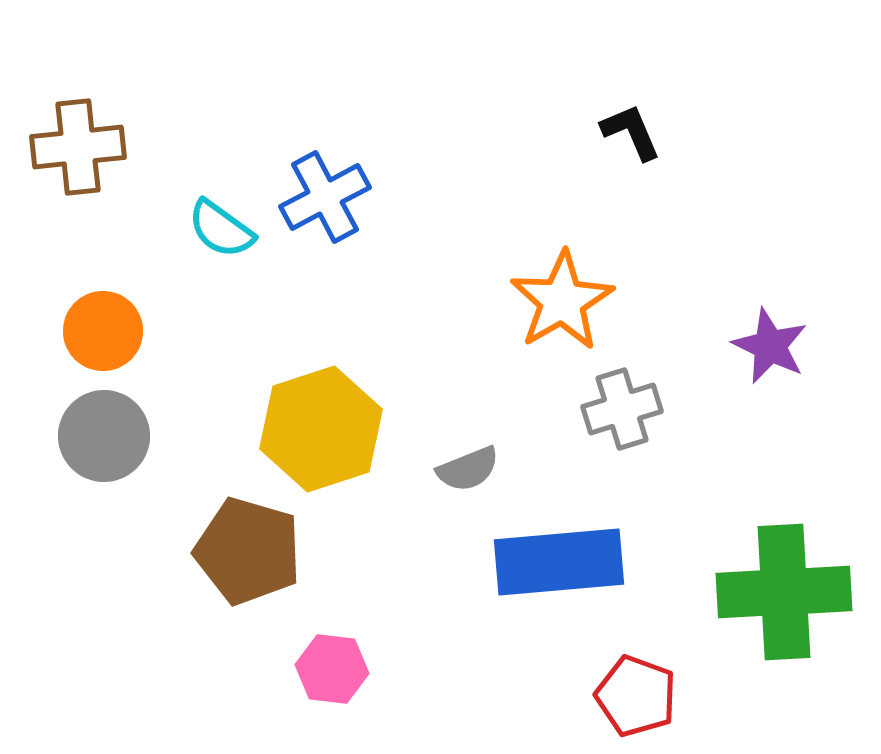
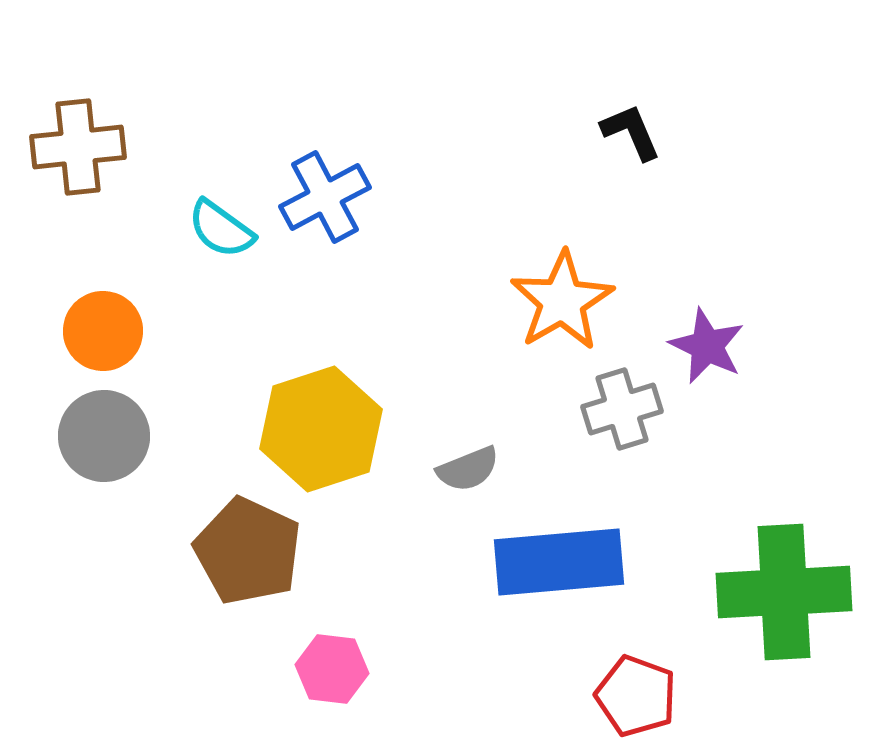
purple star: moved 63 px left
brown pentagon: rotated 9 degrees clockwise
